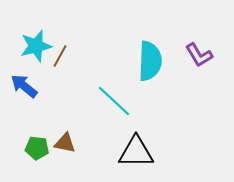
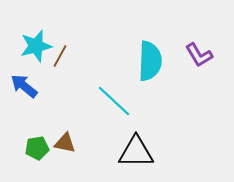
green pentagon: rotated 15 degrees counterclockwise
